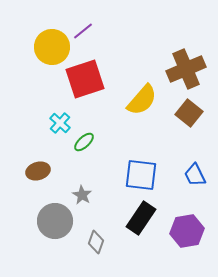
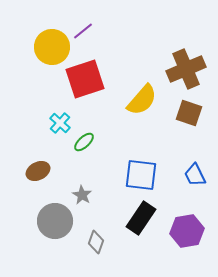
brown square: rotated 20 degrees counterclockwise
brown ellipse: rotated 10 degrees counterclockwise
